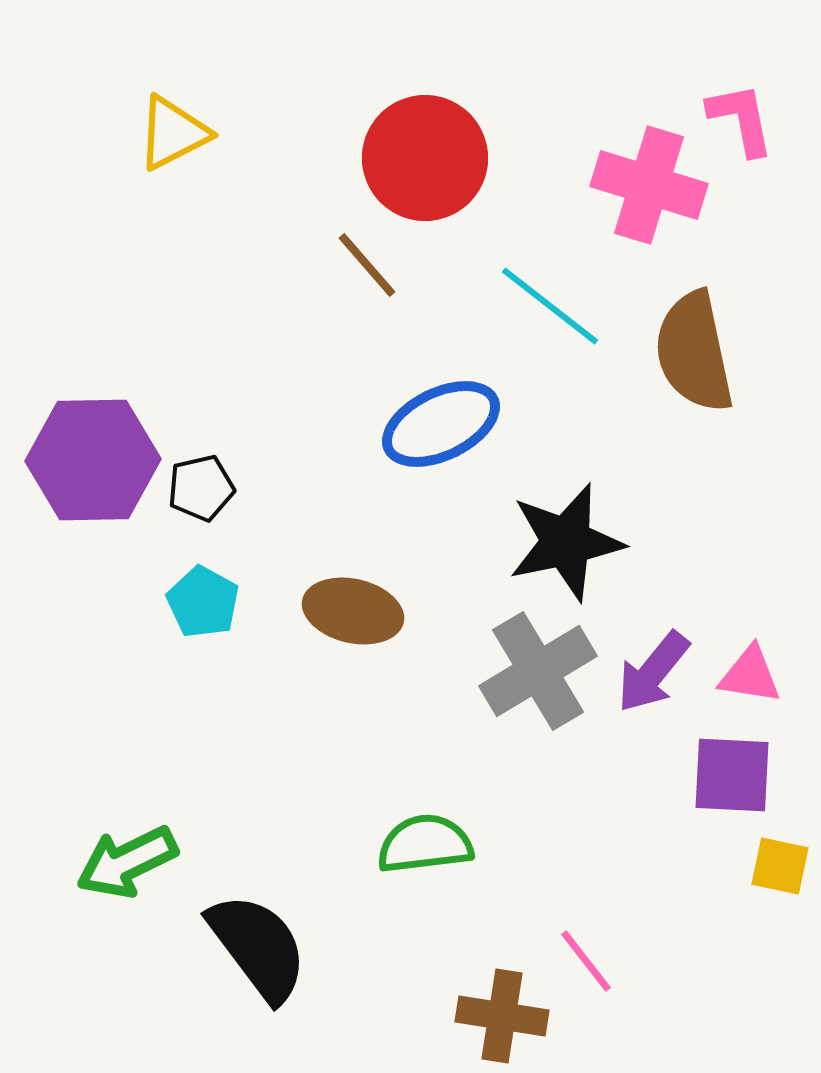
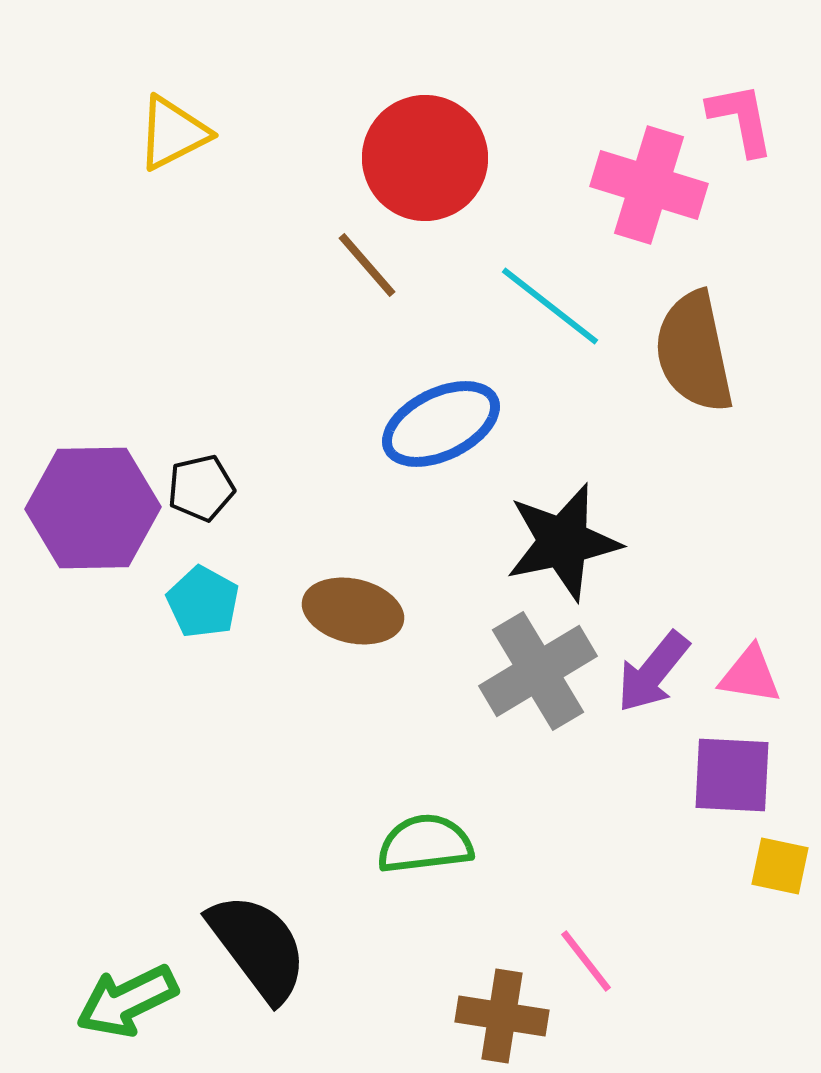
purple hexagon: moved 48 px down
black star: moved 3 px left
green arrow: moved 139 px down
